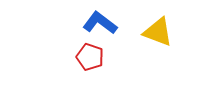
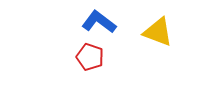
blue L-shape: moved 1 px left, 1 px up
